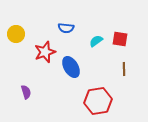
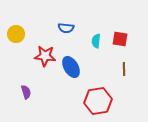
cyan semicircle: rotated 48 degrees counterclockwise
red star: moved 4 px down; rotated 25 degrees clockwise
